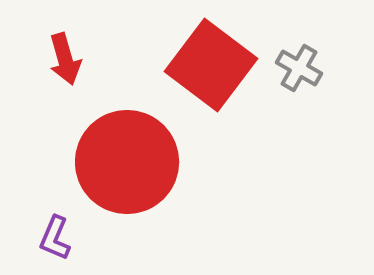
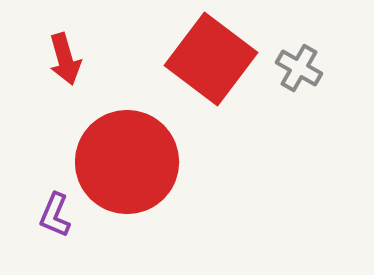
red square: moved 6 px up
purple L-shape: moved 23 px up
